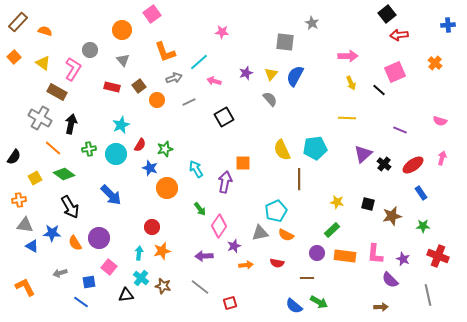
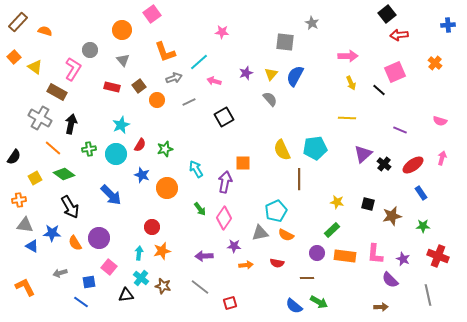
yellow triangle at (43, 63): moved 8 px left, 4 px down
blue star at (150, 168): moved 8 px left, 7 px down
pink diamond at (219, 226): moved 5 px right, 8 px up
purple star at (234, 246): rotated 24 degrees clockwise
